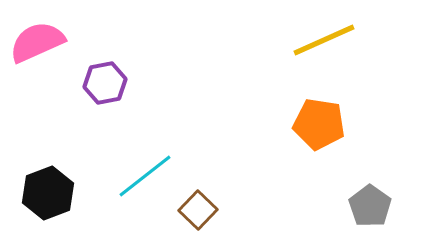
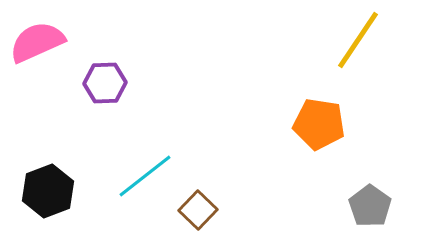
yellow line: moved 34 px right; rotated 32 degrees counterclockwise
purple hexagon: rotated 9 degrees clockwise
black hexagon: moved 2 px up
